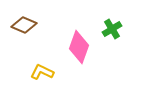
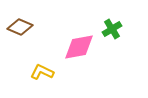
brown diamond: moved 4 px left, 2 px down
pink diamond: rotated 60 degrees clockwise
